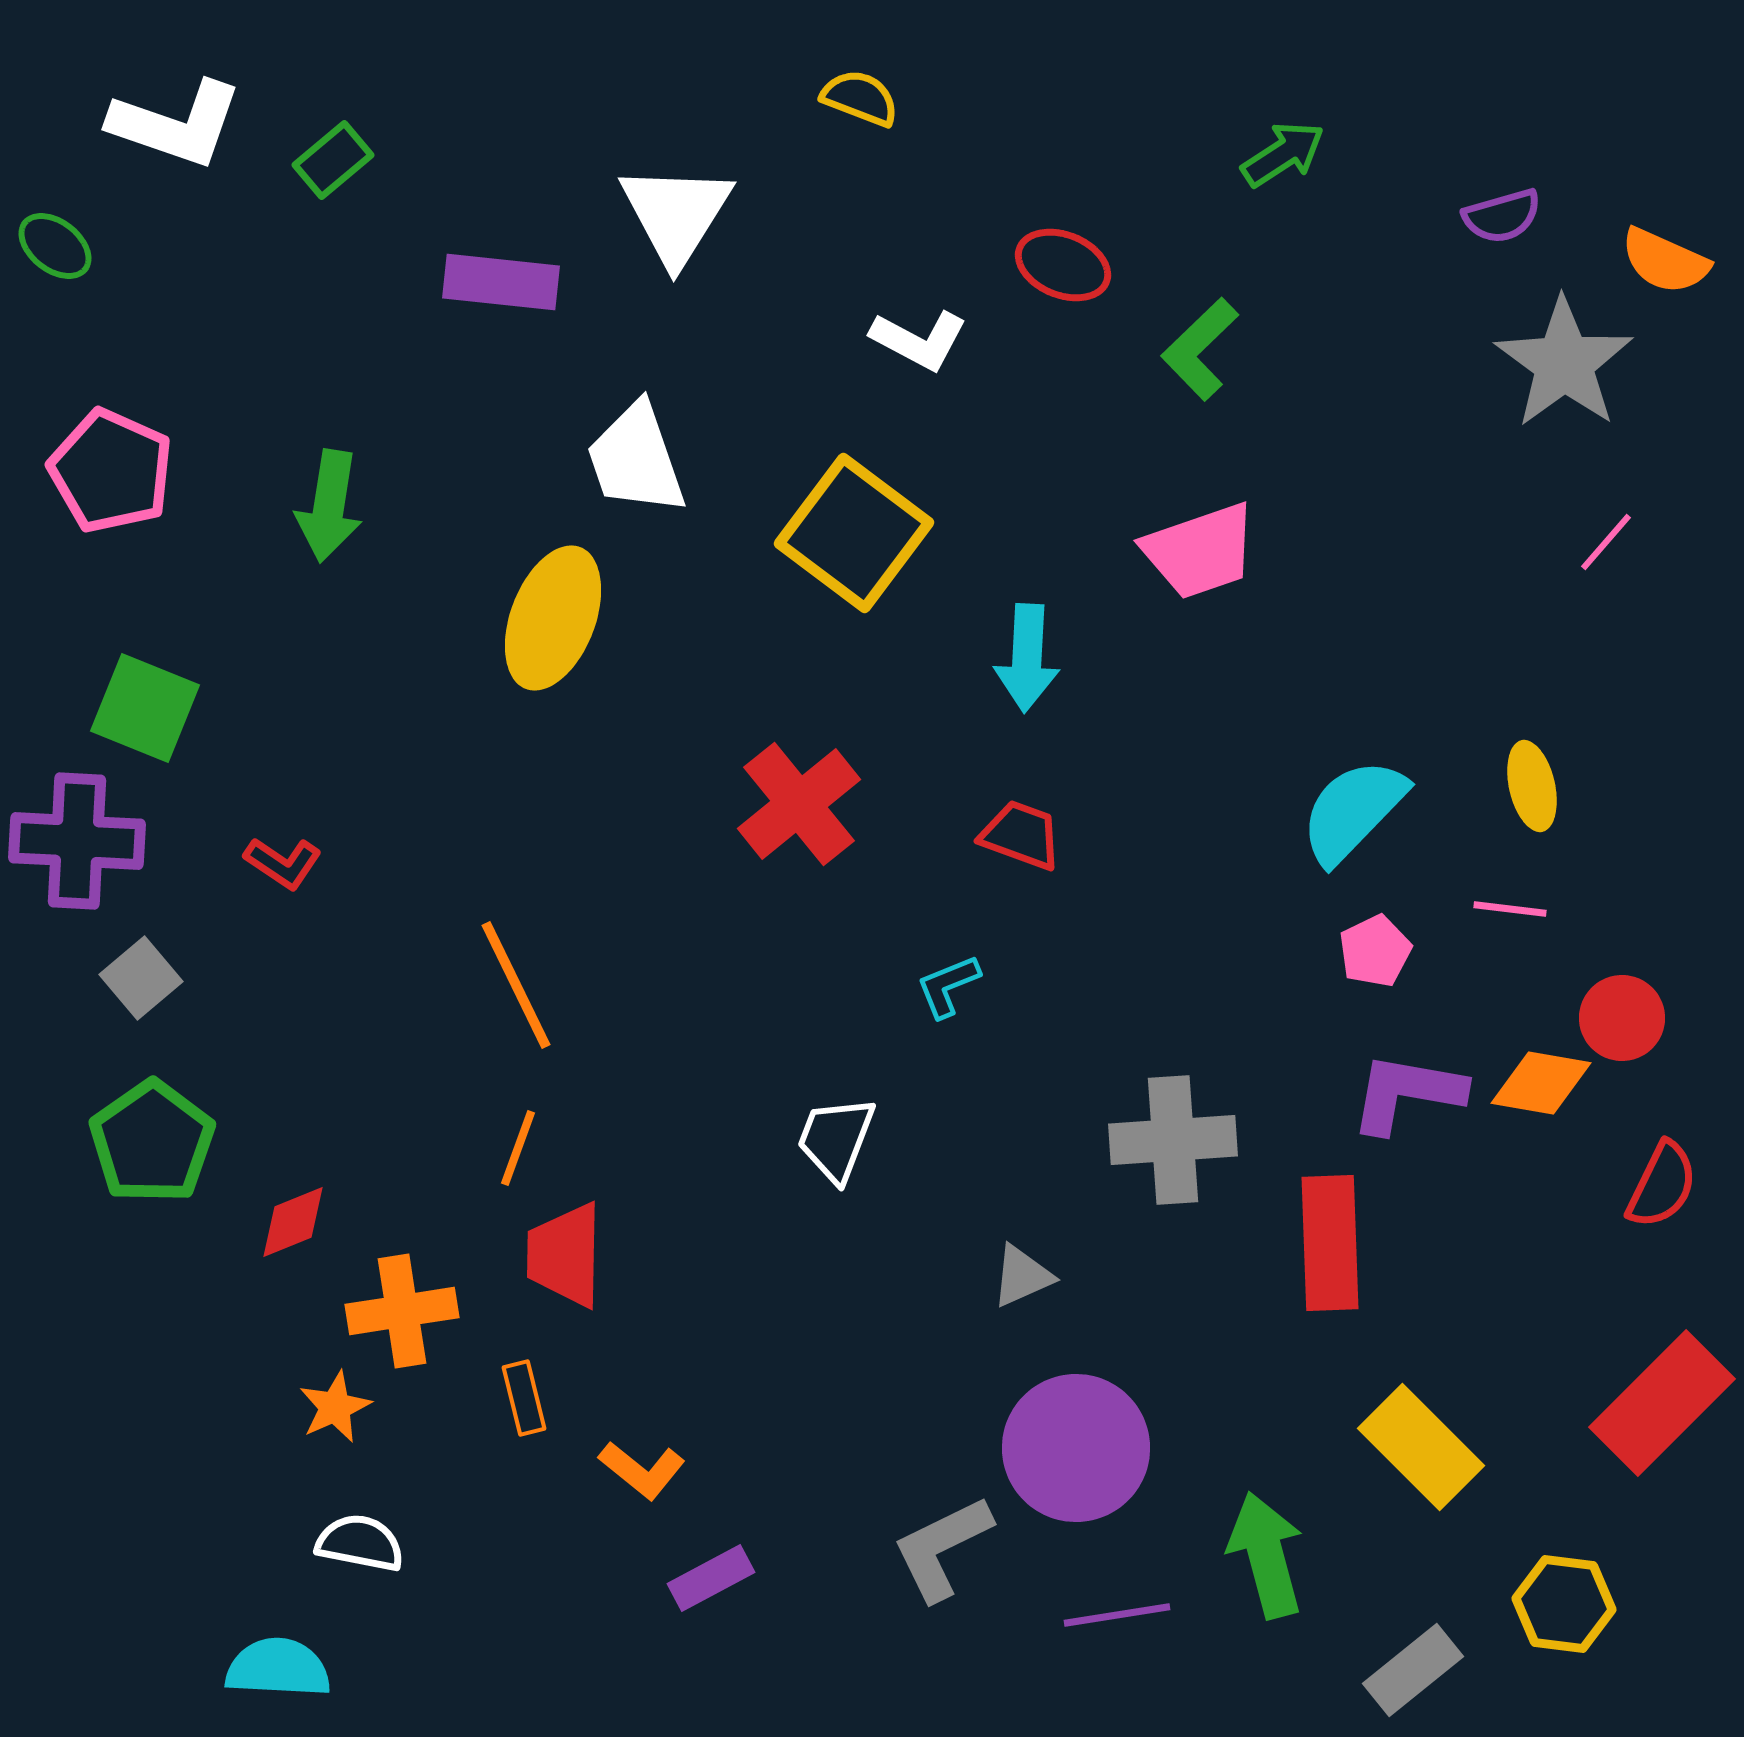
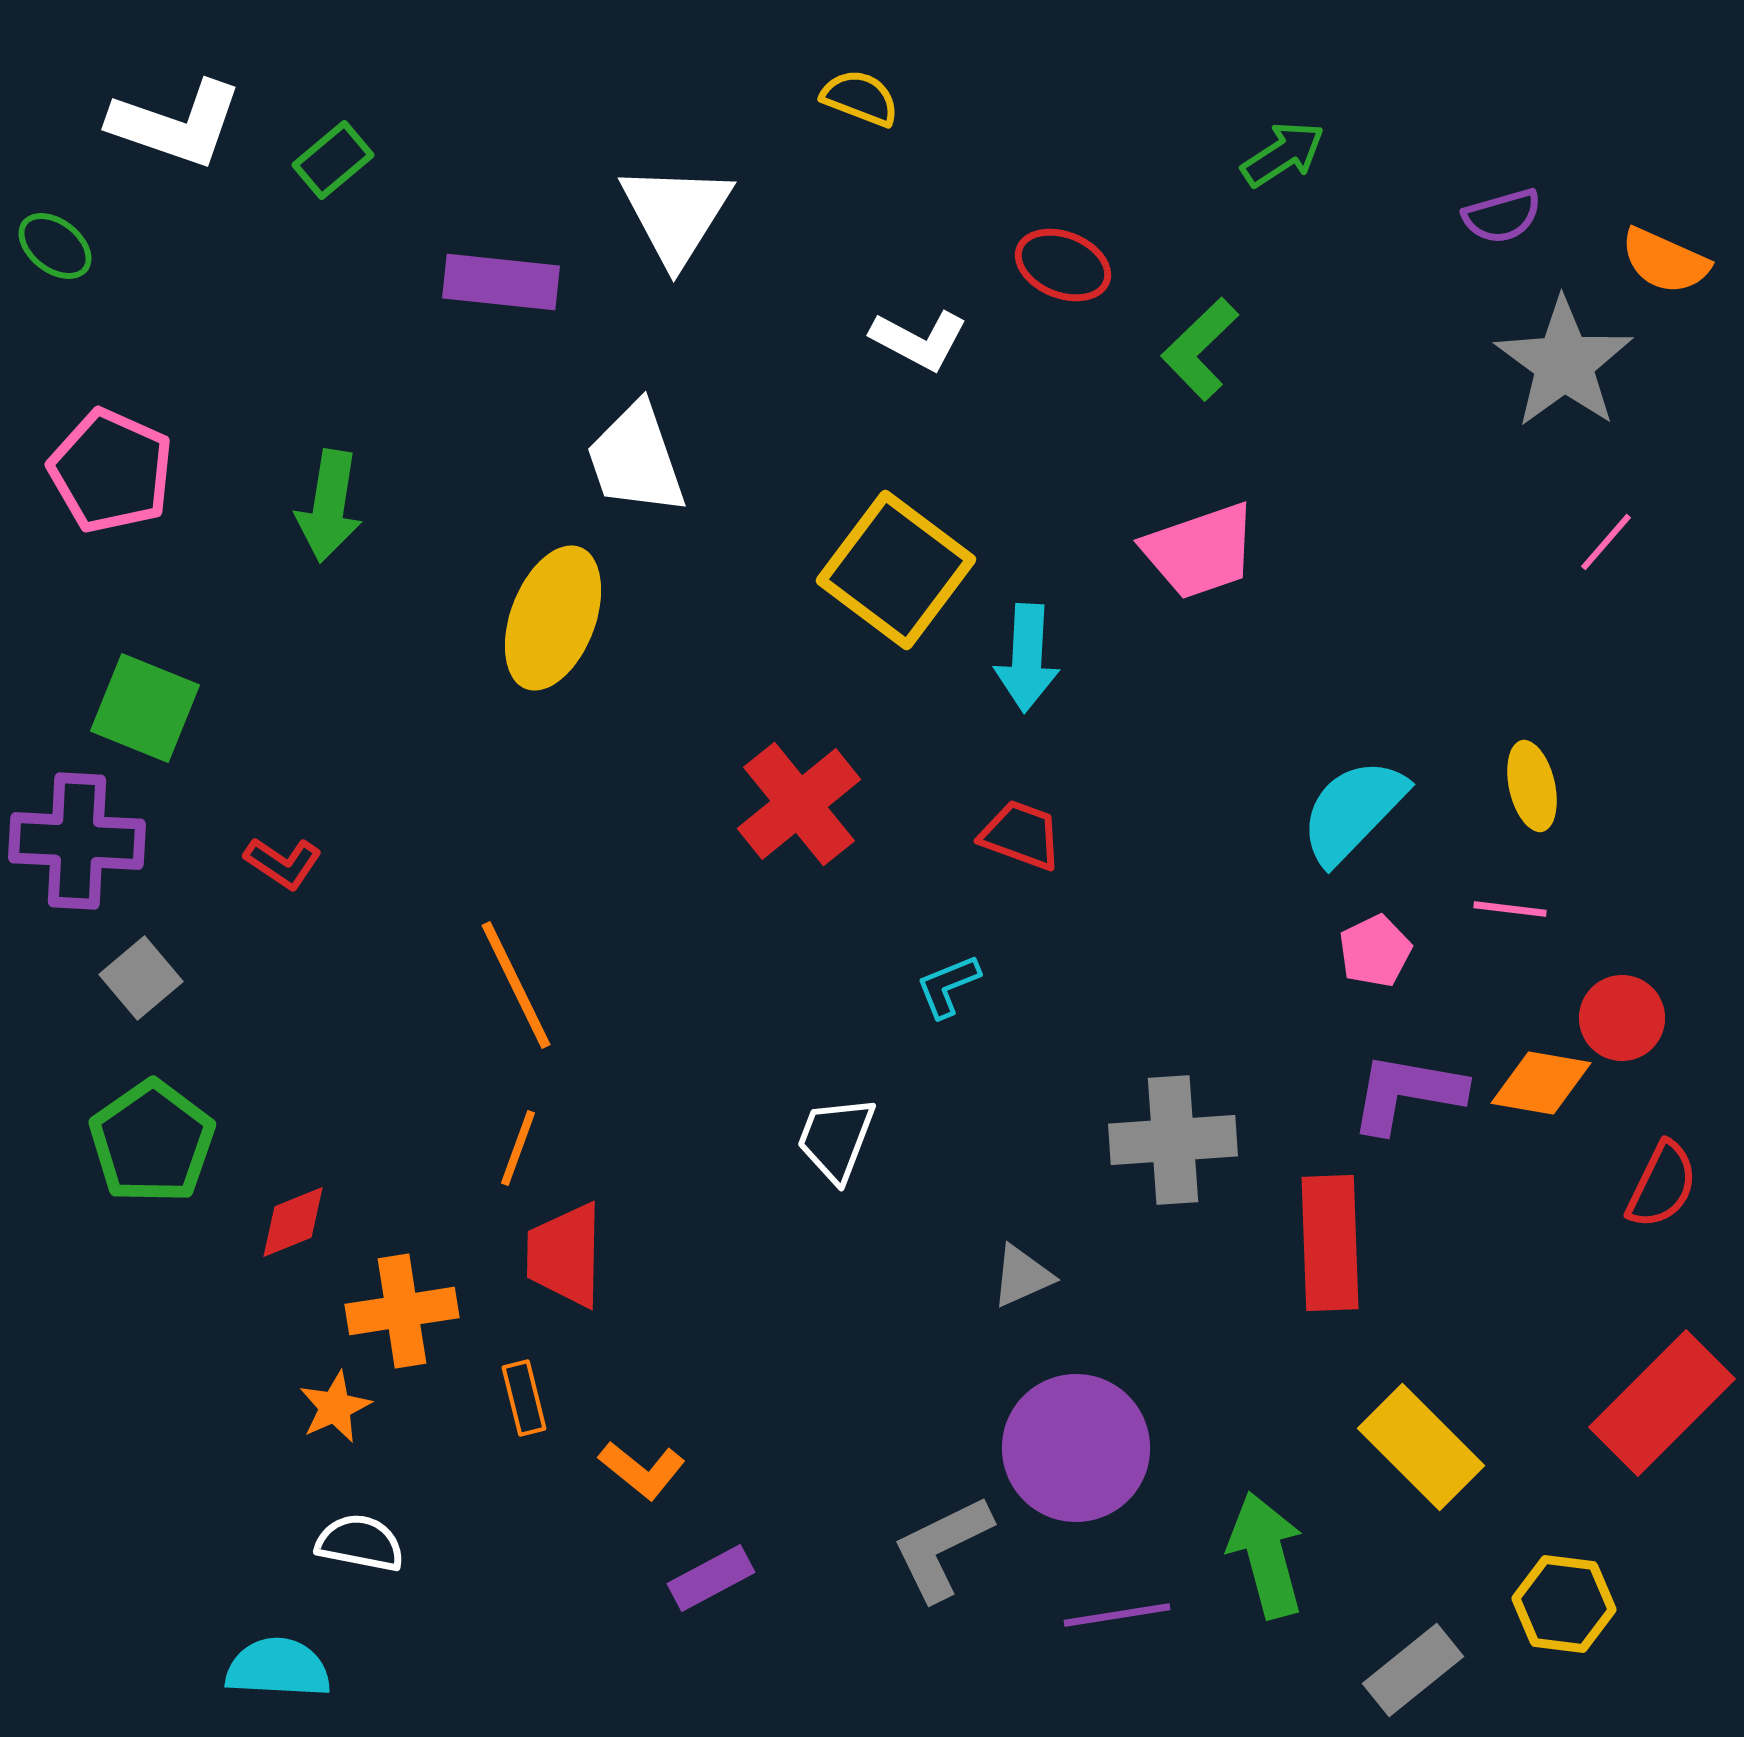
yellow square at (854, 533): moved 42 px right, 37 px down
